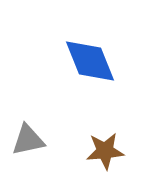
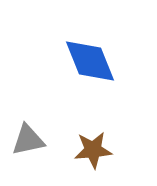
brown star: moved 12 px left, 1 px up
